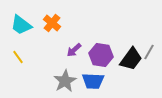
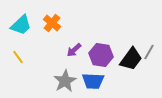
cyan trapezoid: rotated 80 degrees counterclockwise
